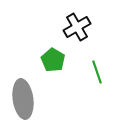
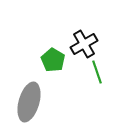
black cross: moved 7 px right, 17 px down
gray ellipse: moved 6 px right, 3 px down; rotated 24 degrees clockwise
